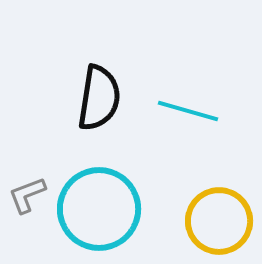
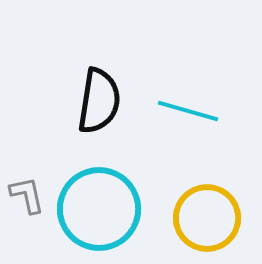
black semicircle: moved 3 px down
gray L-shape: rotated 99 degrees clockwise
yellow circle: moved 12 px left, 3 px up
